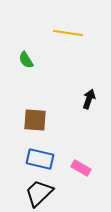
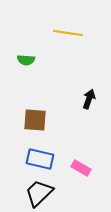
green semicircle: rotated 54 degrees counterclockwise
